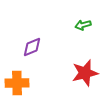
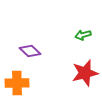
green arrow: moved 10 px down
purple diamond: moved 2 px left, 4 px down; rotated 65 degrees clockwise
